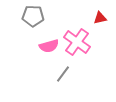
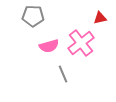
pink cross: moved 4 px right, 1 px down; rotated 16 degrees clockwise
gray line: rotated 60 degrees counterclockwise
